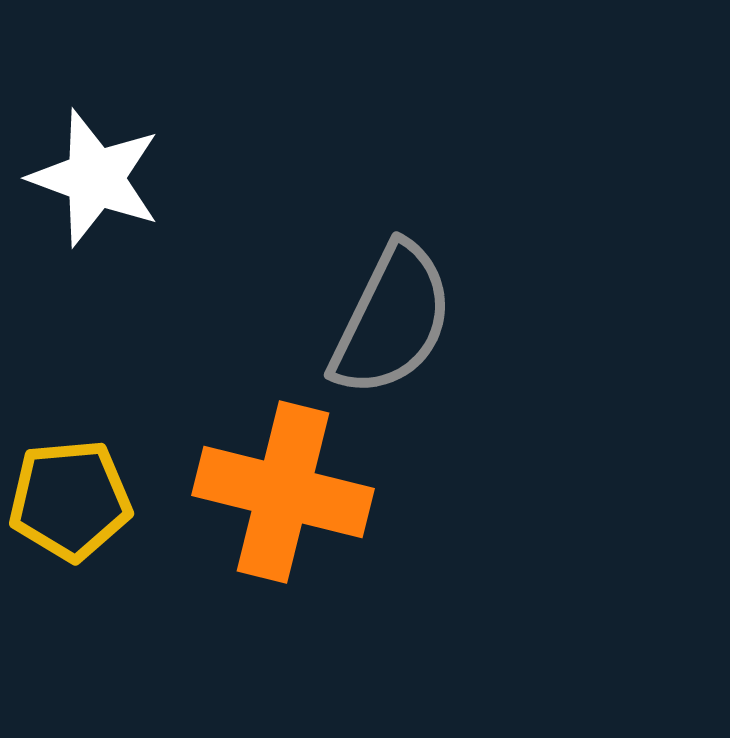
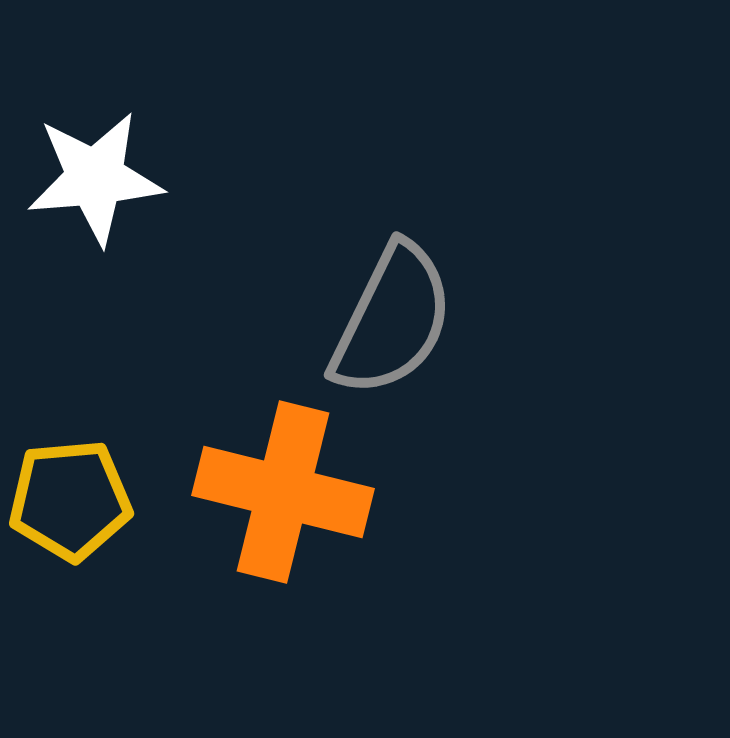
white star: rotated 25 degrees counterclockwise
